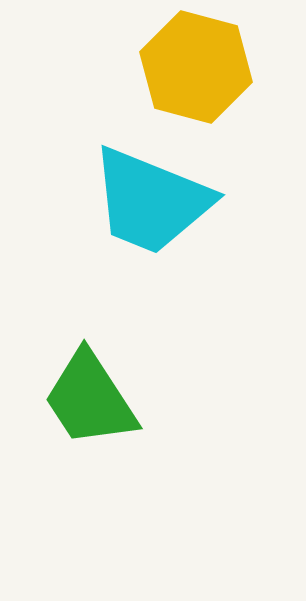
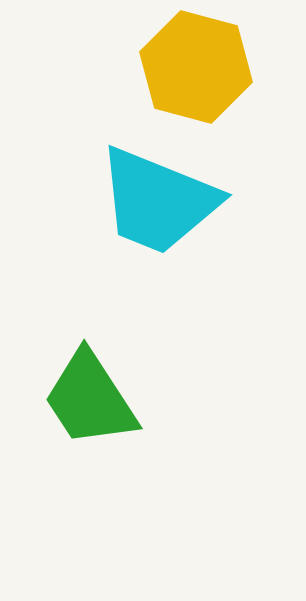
cyan trapezoid: moved 7 px right
